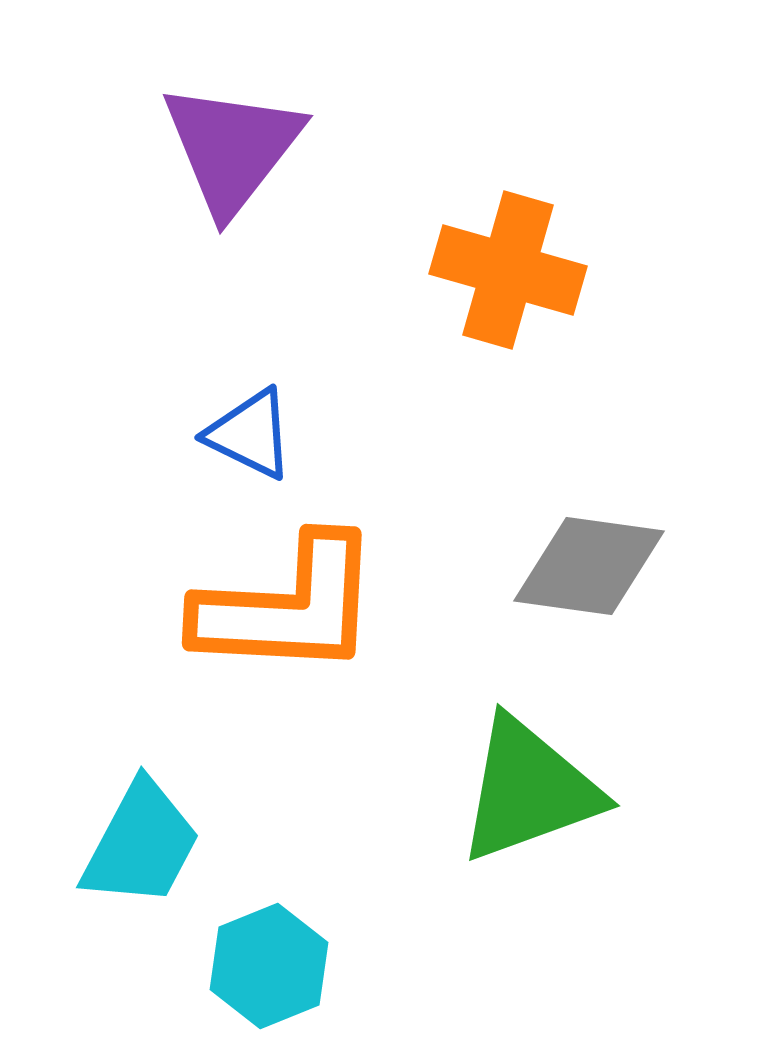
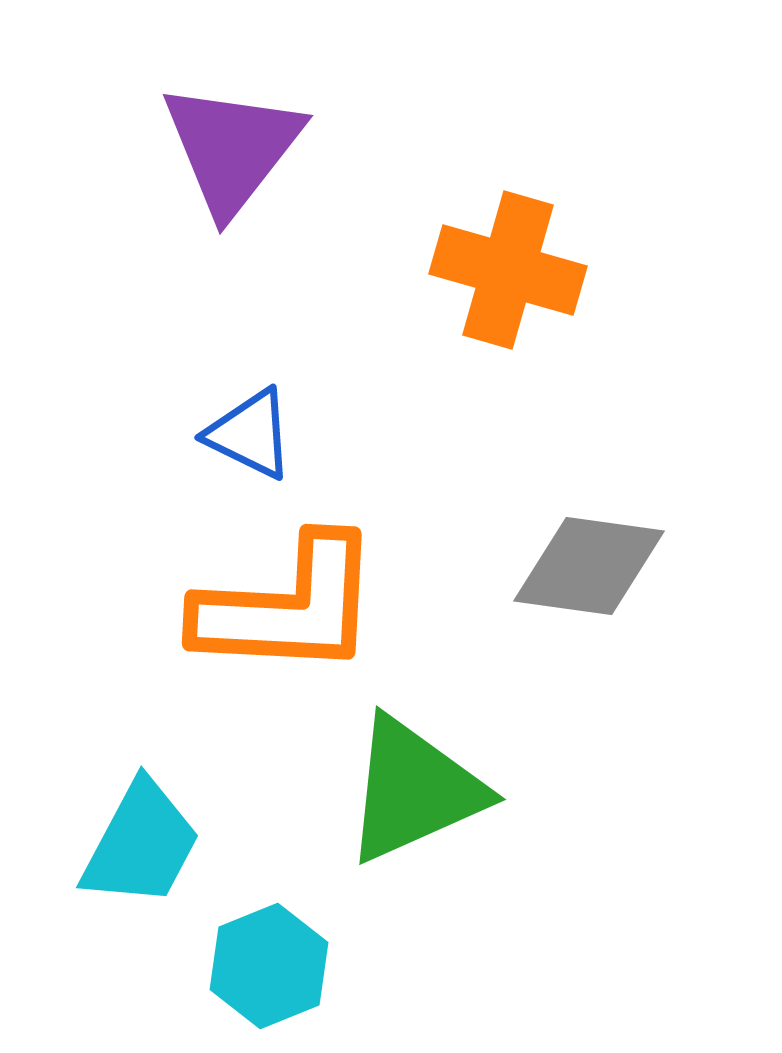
green triangle: moved 115 px left; rotated 4 degrees counterclockwise
